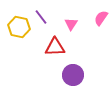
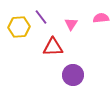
pink semicircle: rotated 49 degrees clockwise
yellow hexagon: rotated 15 degrees counterclockwise
red triangle: moved 2 px left
